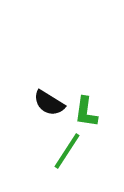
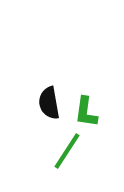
black semicircle: rotated 48 degrees clockwise
